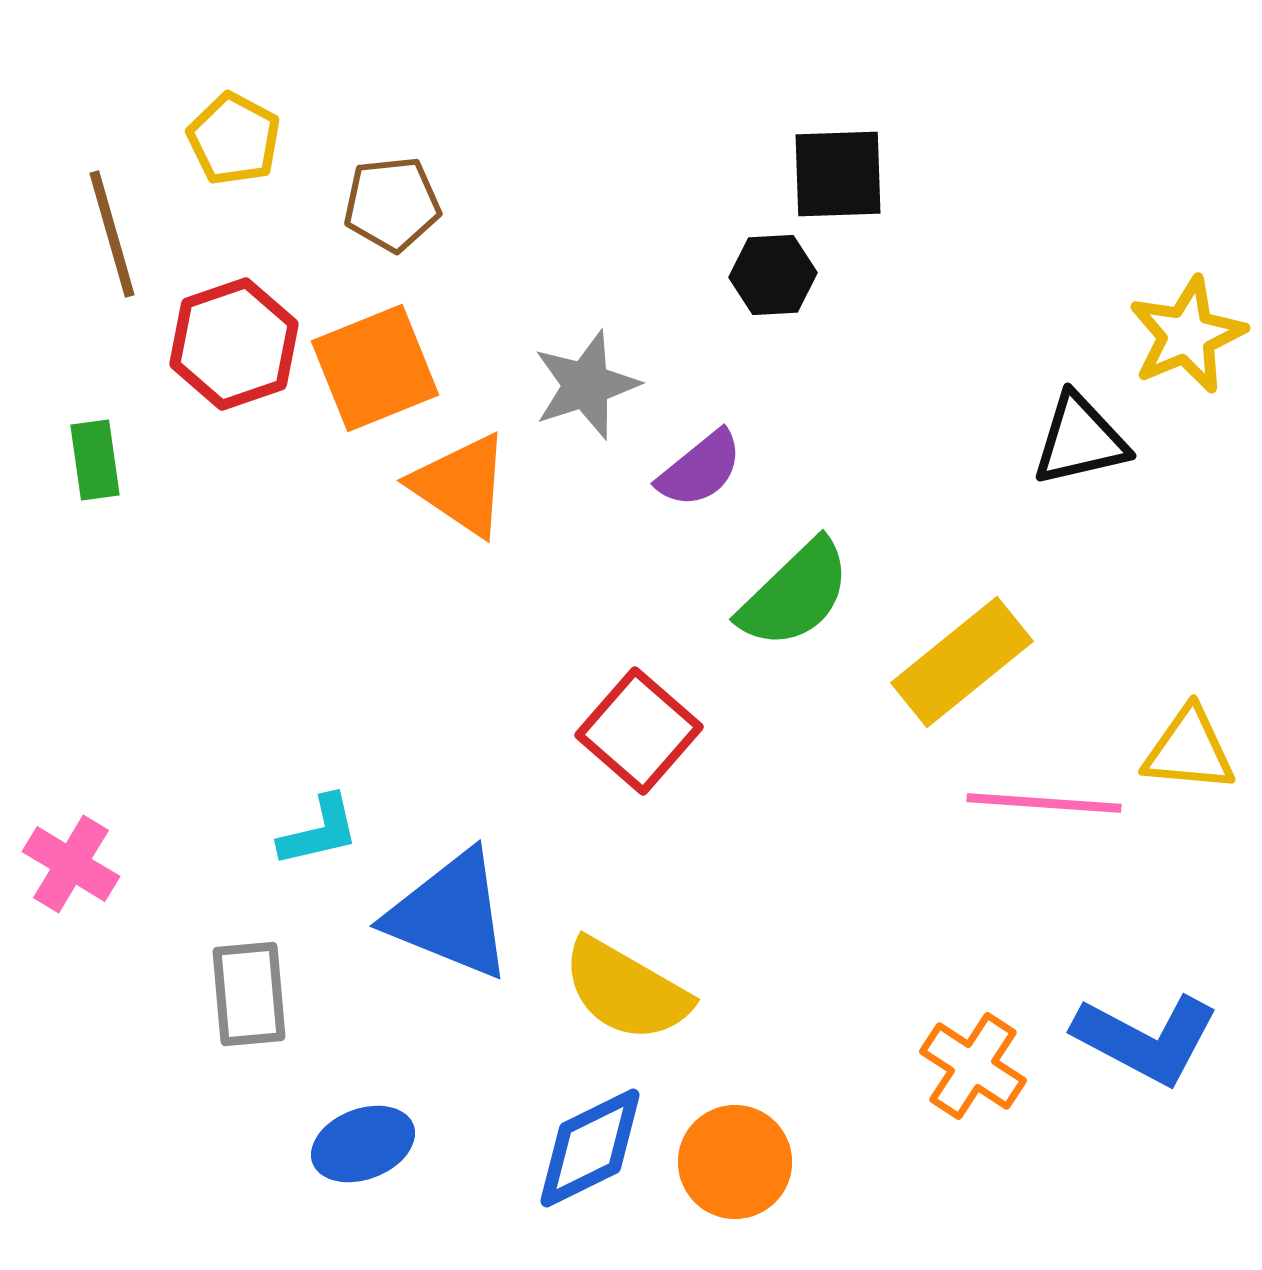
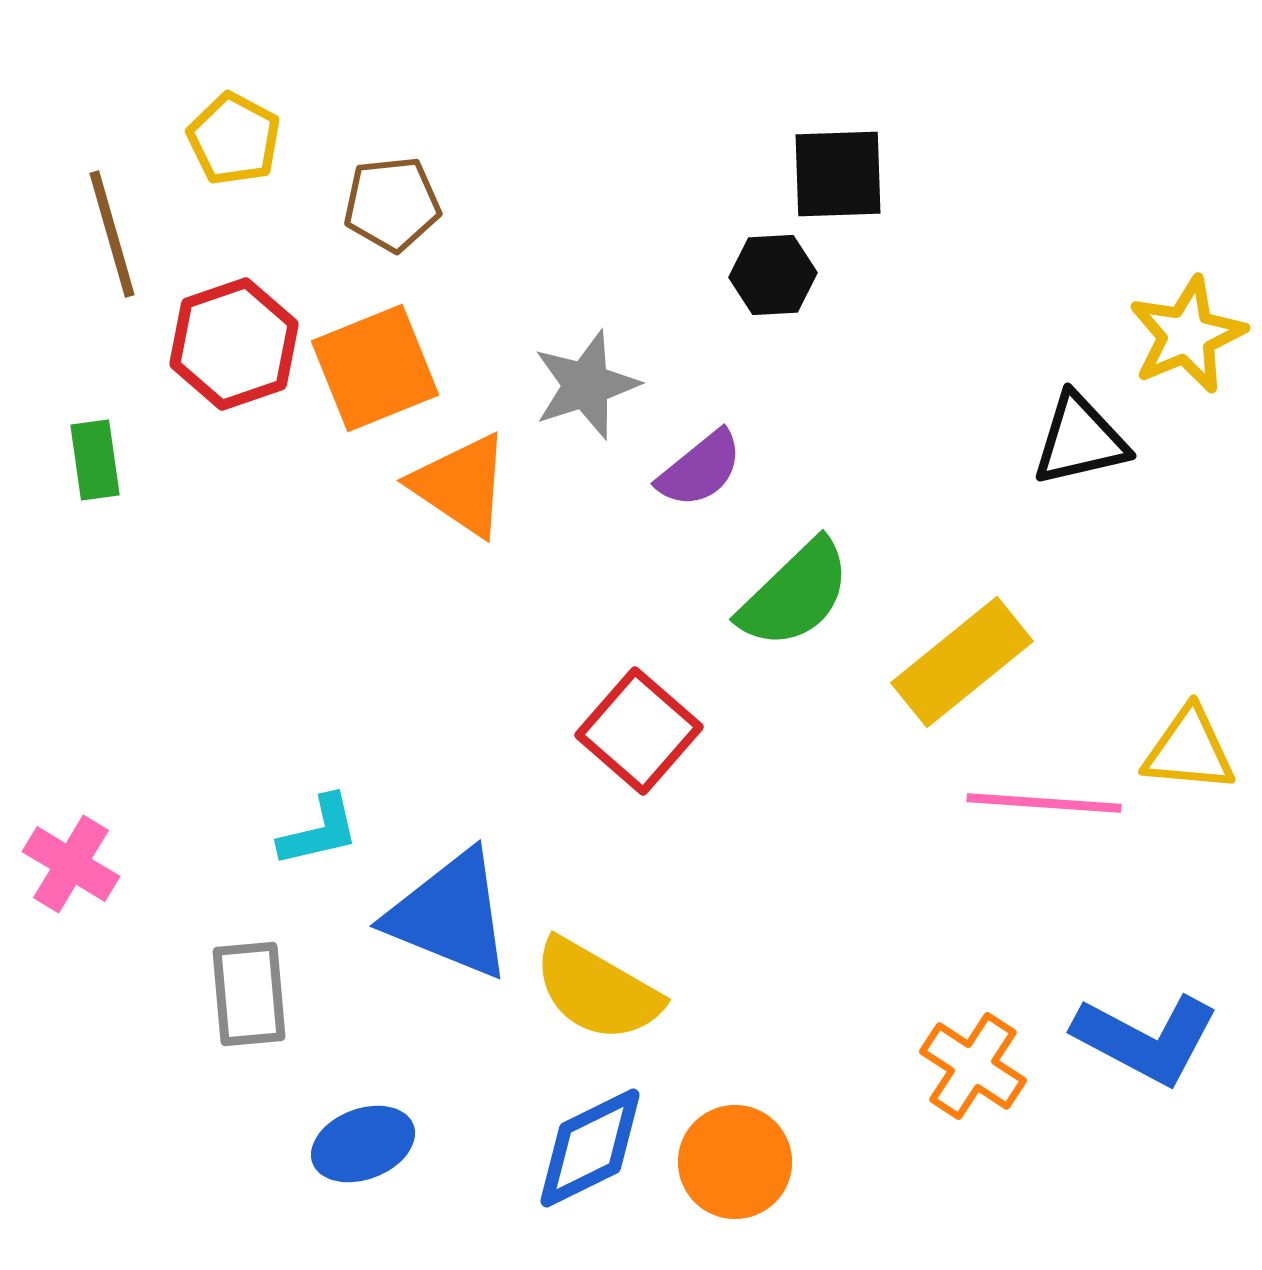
yellow semicircle: moved 29 px left
